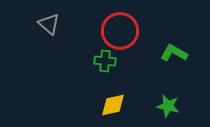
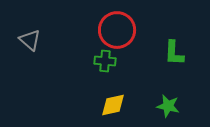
gray triangle: moved 19 px left, 16 px down
red circle: moved 3 px left, 1 px up
green L-shape: rotated 116 degrees counterclockwise
